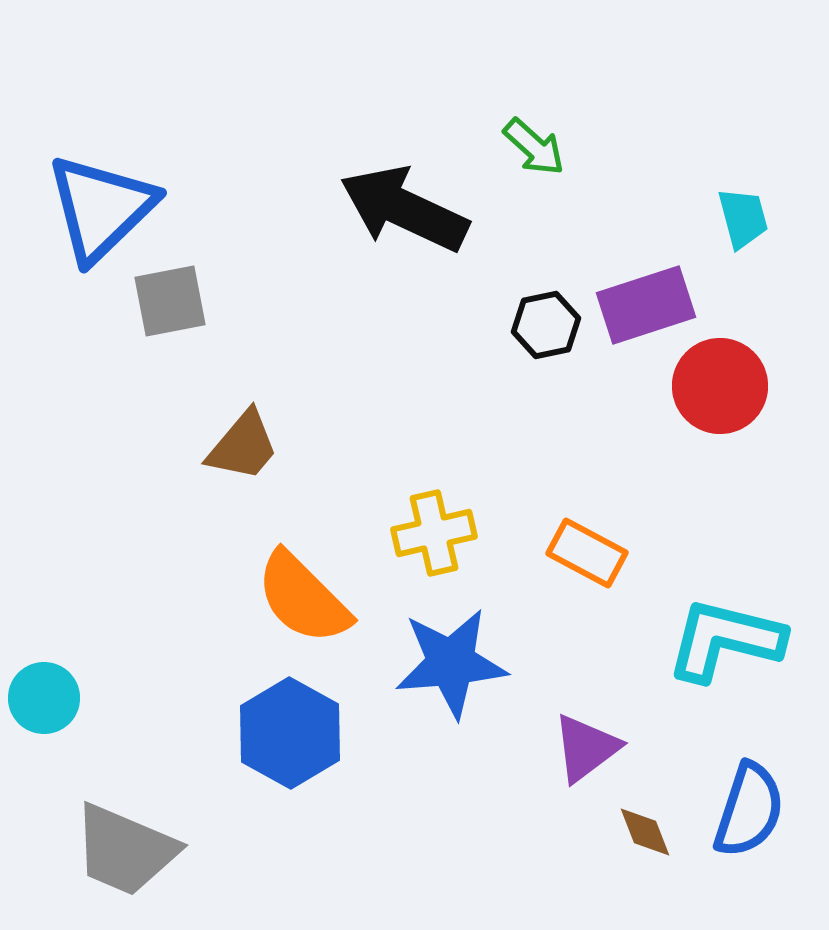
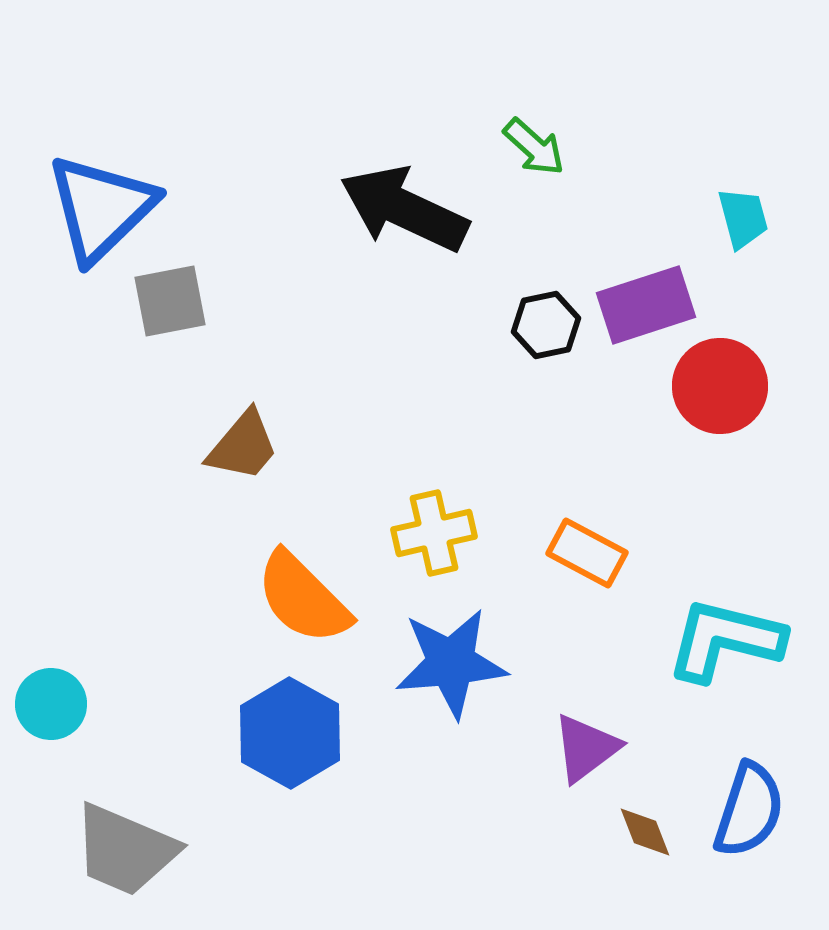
cyan circle: moved 7 px right, 6 px down
